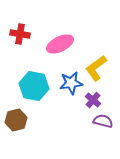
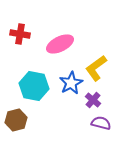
blue star: rotated 20 degrees counterclockwise
purple semicircle: moved 2 px left, 2 px down
